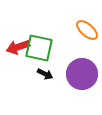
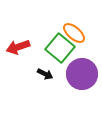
orange ellipse: moved 13 px left, 3 px down
green square: moved 21 px right; rotated 28 degrees clockwise
